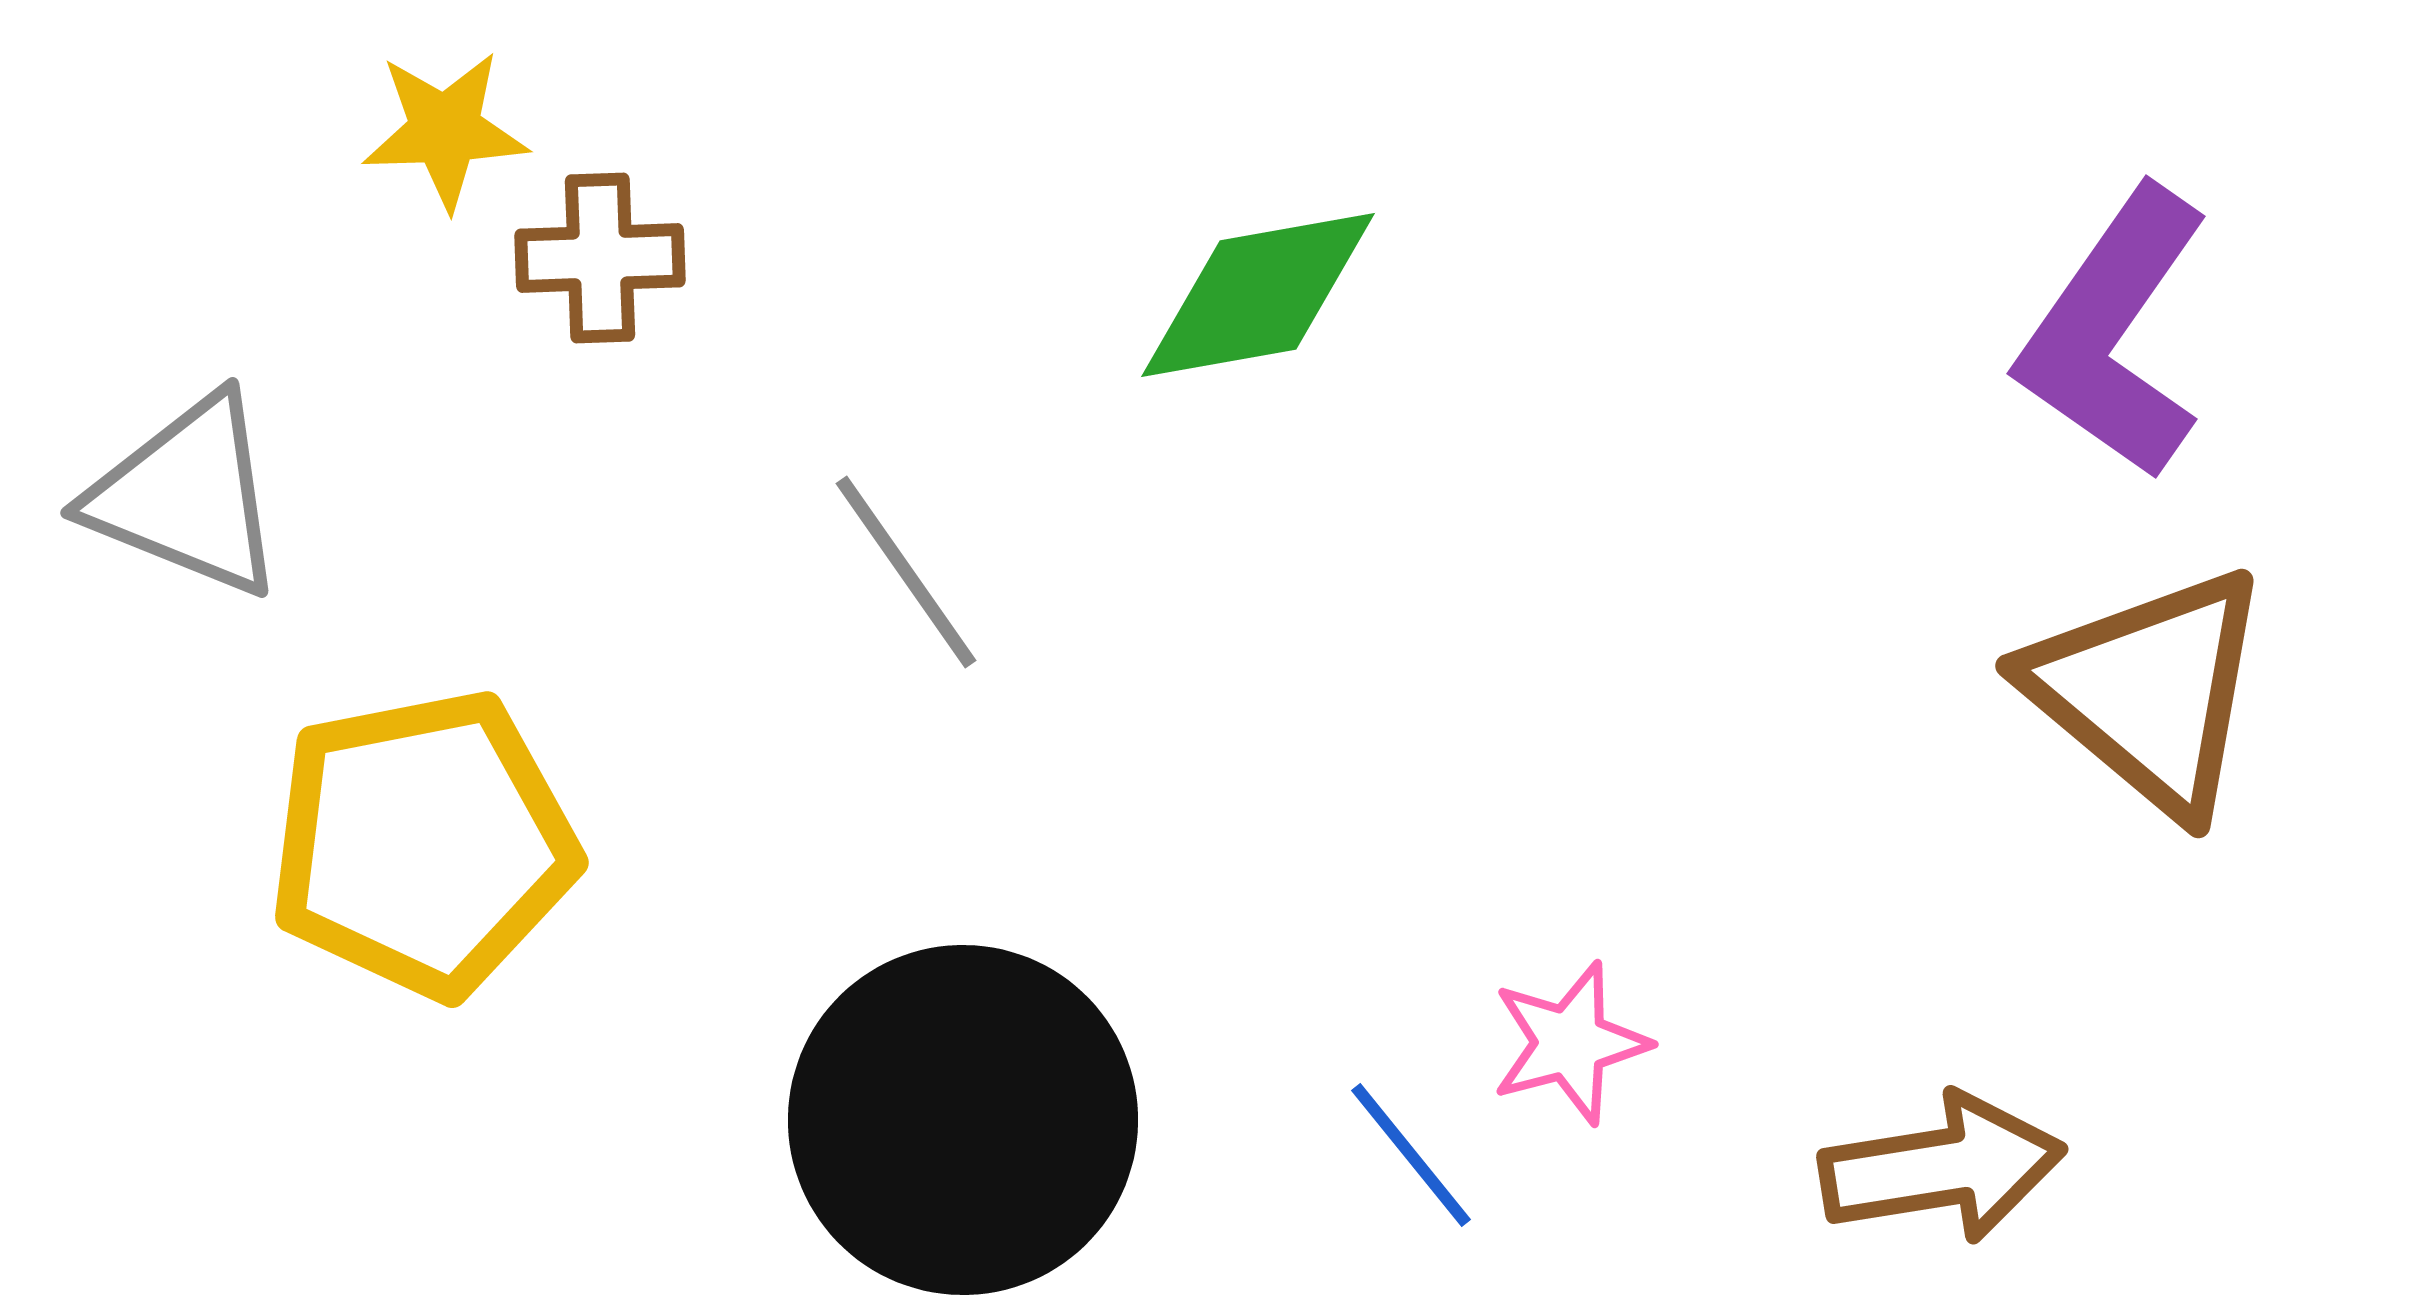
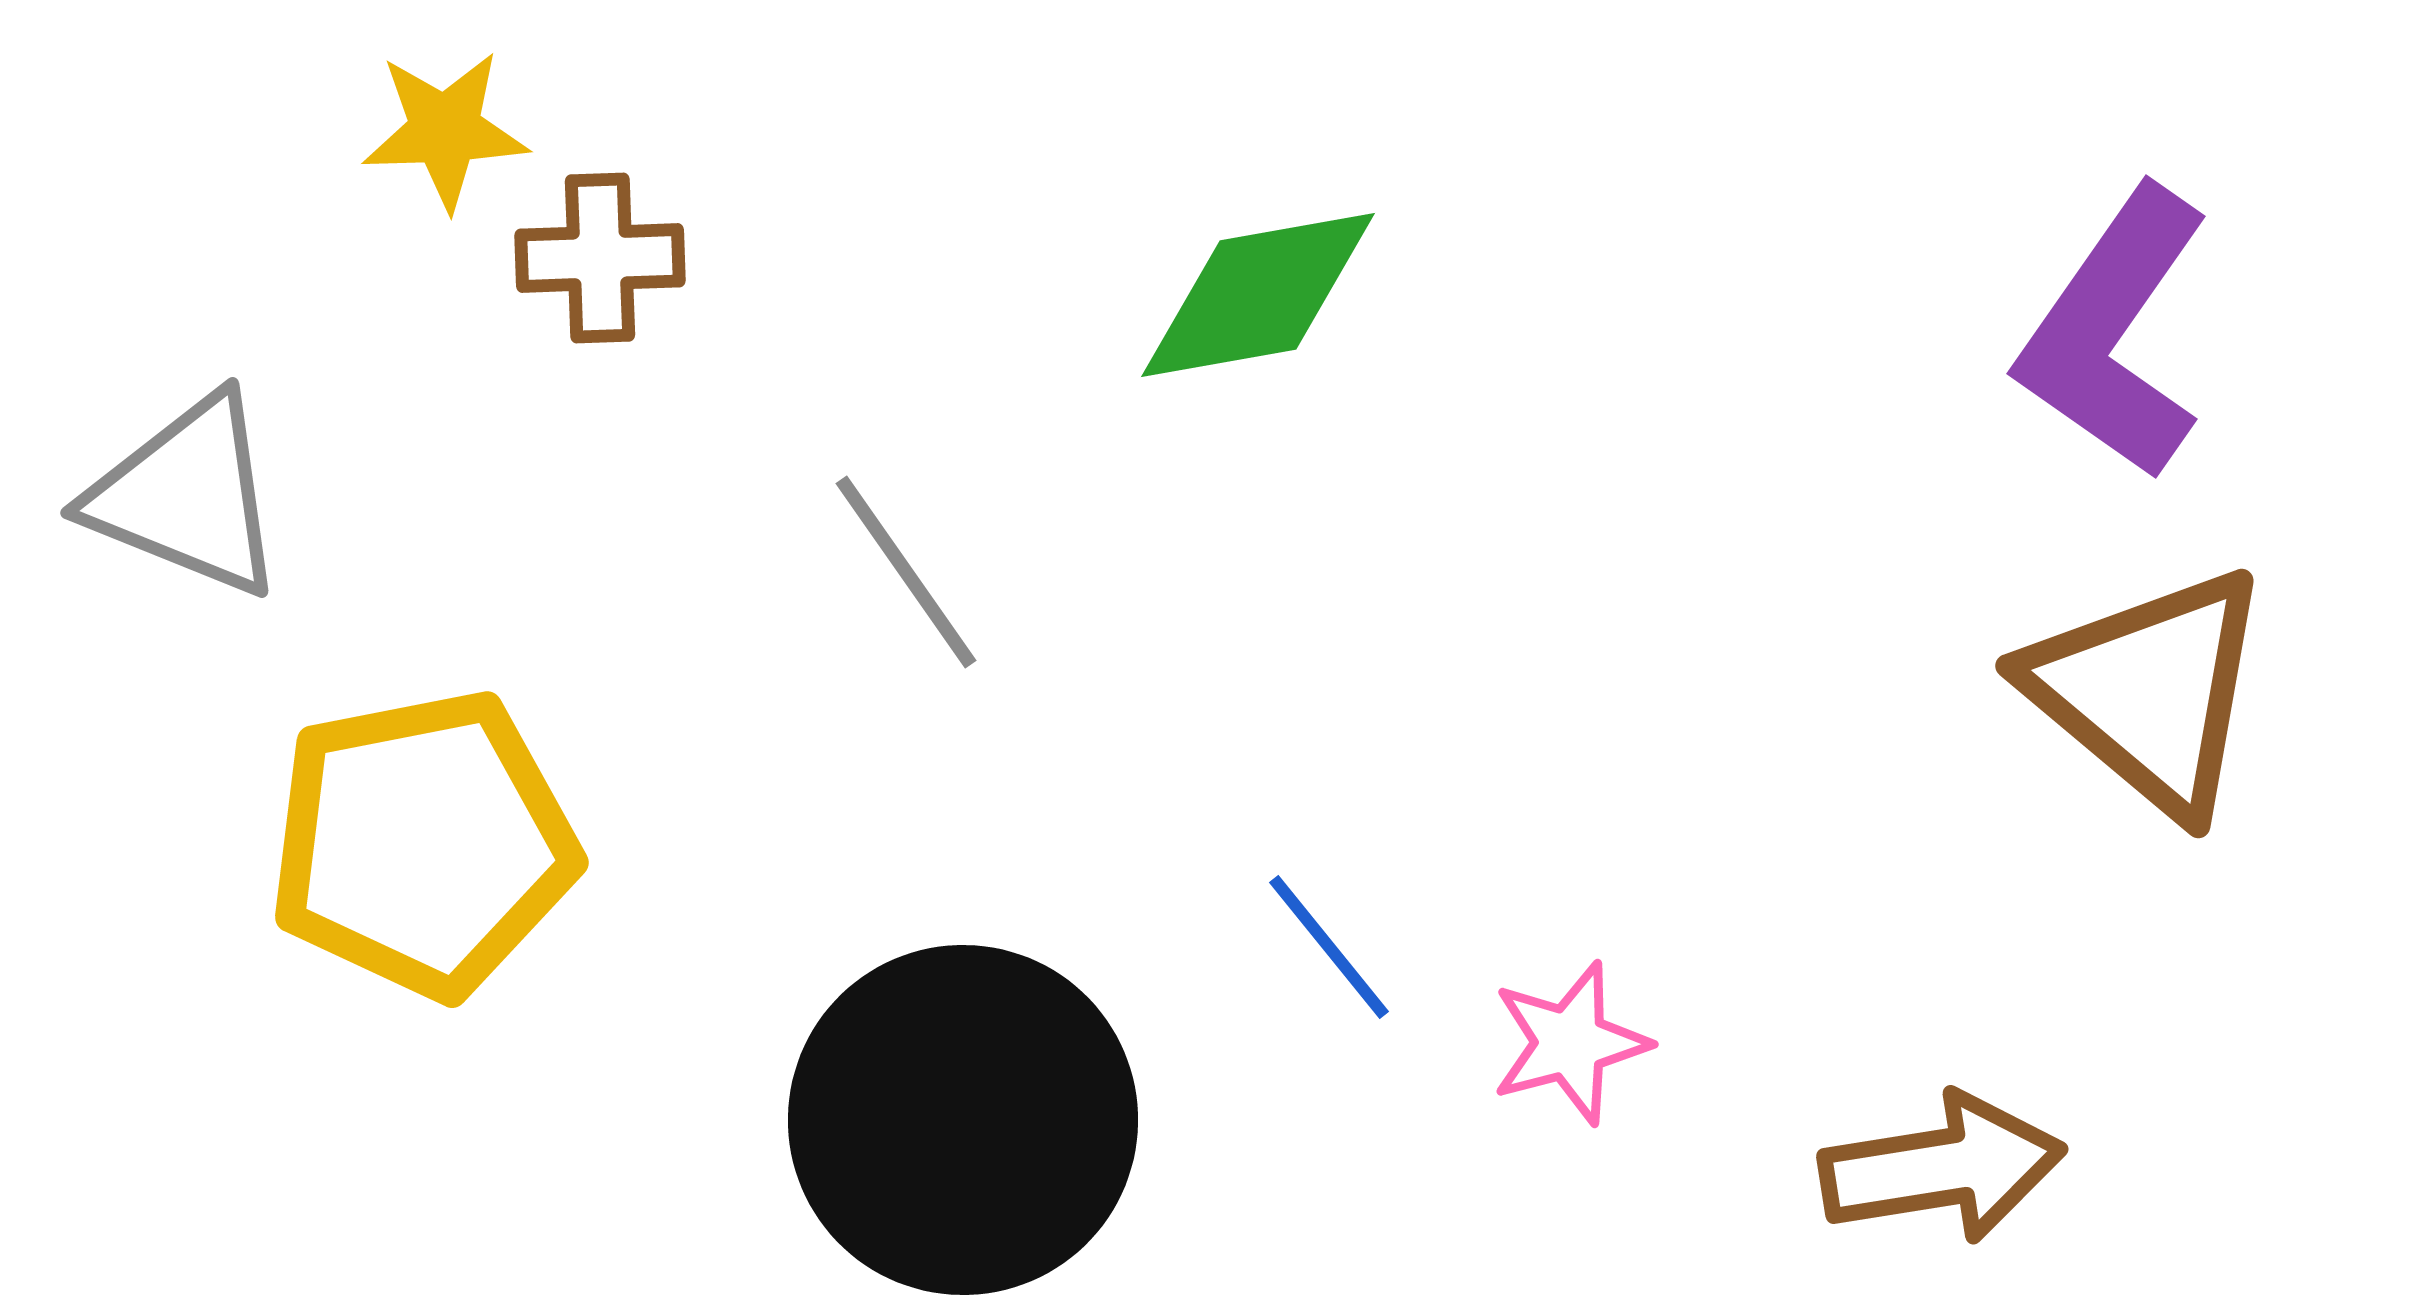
blue line: moved 82 px left, 208 px up
